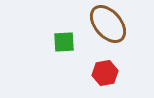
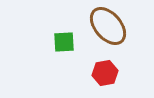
brown ellipse: moved 2 px down
